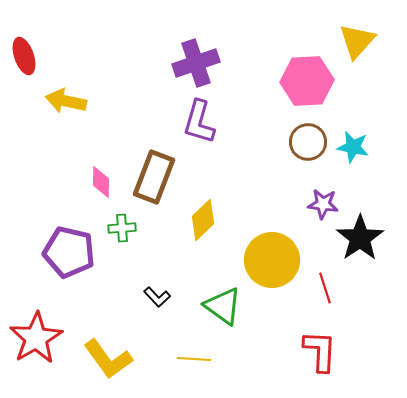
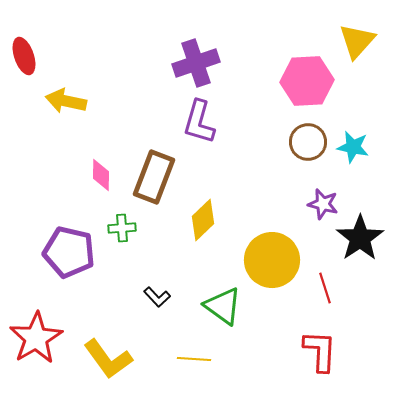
pink diamond: moved 7 px up
purple star: rotated 8 degrees clockwise
